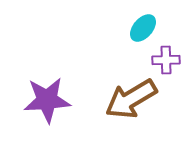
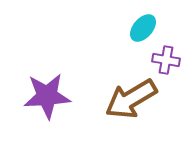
purple cross: rotated 12 degrees clockwise
purple star: moved 4 px up
